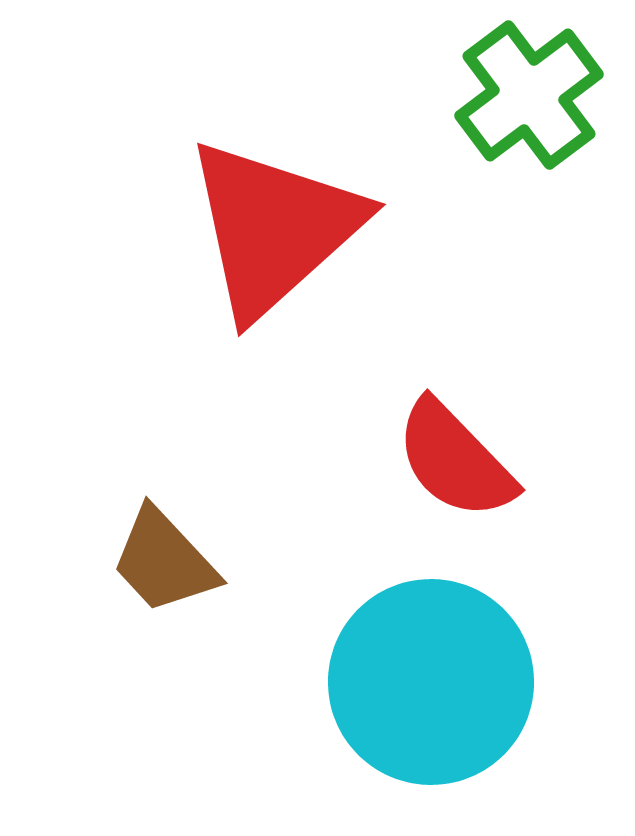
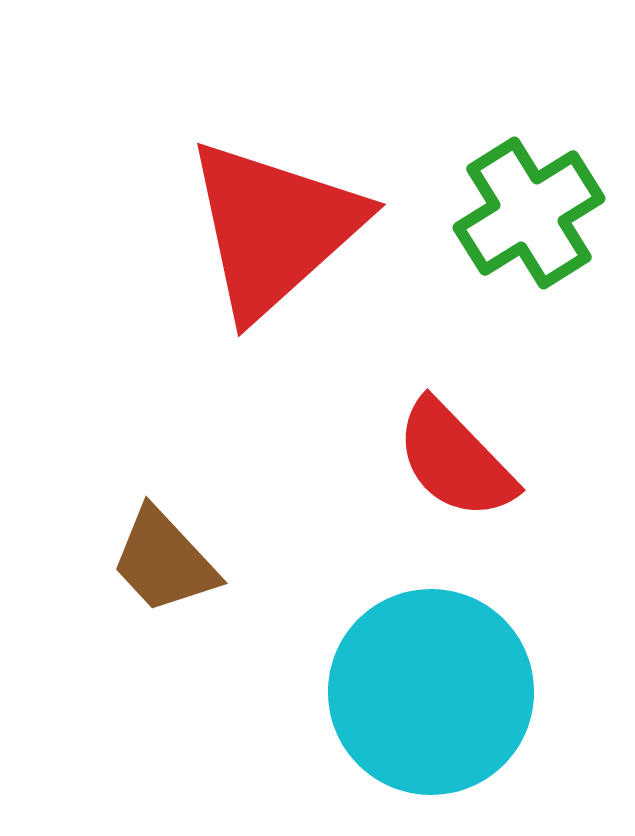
green cross: moved 118 px down; rotated 5 degrees clockwise
cyan circle: moved 10 px down
